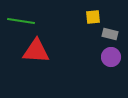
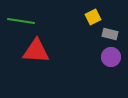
yellow square: rotated 21 degrees counterclockwise
